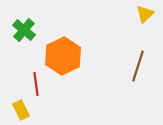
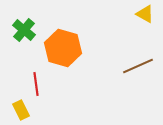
yellow triangle: rotated 48 degrees counterclockwise
orange hexagon: moved 8 px up; rotated 18 degrees counterclockwise
brown line: rotated 48 degrees clockwise
